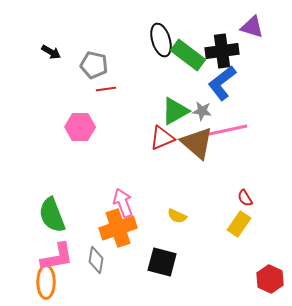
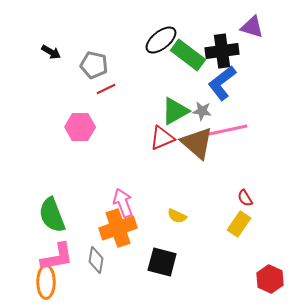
black ellipse: rotated 68 degrees clockwise
red line: rotated 18 degrees counterclockwise
